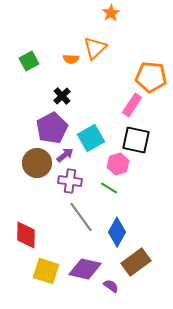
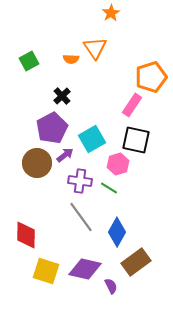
orange triangle: rotated 20 degrees counterclockwise
orange pentagon: rotated 24 degrees counterclockwise
cyan square: moved 1 px right, 1 px down
purple cross: moved 10 px right
purple semicircle: rotated 28 degrees clockwise
